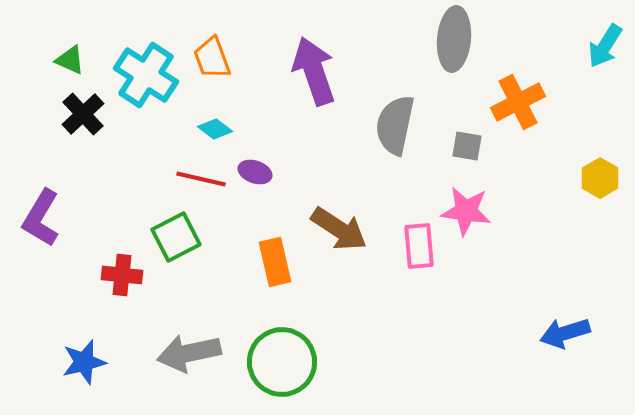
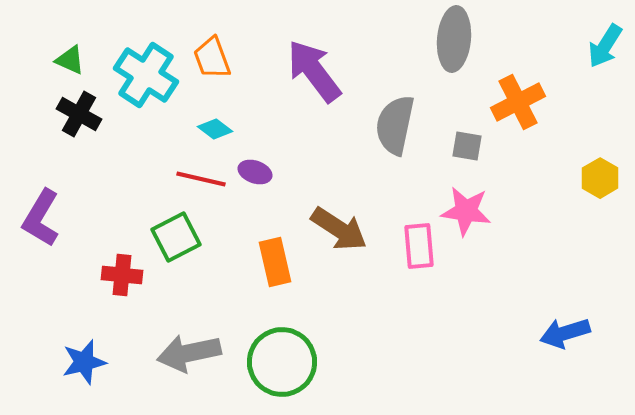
purple arrow: rotated 18 degrees counterclockwise
black cross: moved 4 px left; rotated 18 degrees counterclockwise
